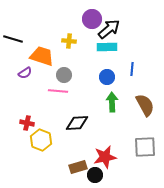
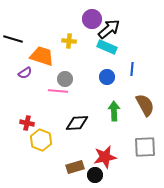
cyan rectangle: rotated 24 degrees clockwise
gray circle: moved 1 px right, 4 px down
green arrow: moved 2 px right, 9 px down
brown rectangle: moved 3 px left
